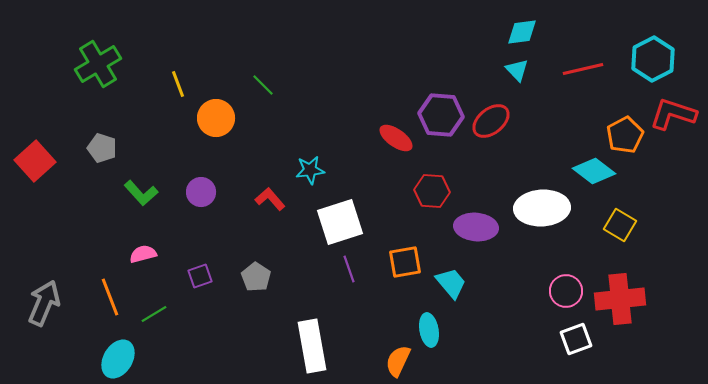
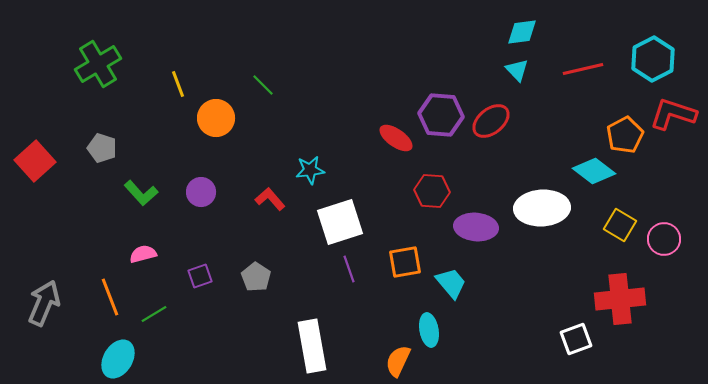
pink circle at (566, 291): moved 98 px right, 52 px up
